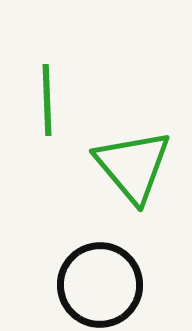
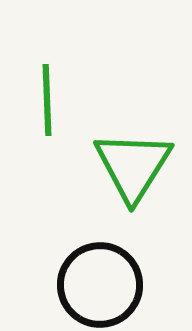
green triangle: rotated 12 degrees clockwise
